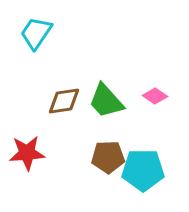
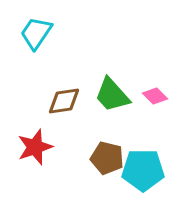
pink diamond: rotated 10 degrees clockwise
green trapezoid: moved 6 px right, 6 px up
red star: moved 8 px right, 6 px up; rotated 15 degrees counterclockwise
brown pentagon: moved 1 px left, 1 px down; rotated 16 degrees clockwise
